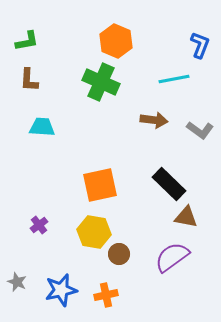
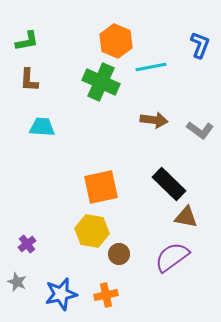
cyan line: moved 23 px left, 12 px up
orange square: moved 1 px right, 2 px down
purple cross: moved 12 px left, 19 px down
yellow hexagon: moved 2 px left, 1 px up
blue star: moved 4 px down
